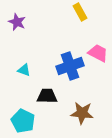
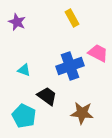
yellow rectangle: moved 8 px left, 6 px down
black trapezoid: rotated 35 degrees clockwise
cyan pentagon: moved 1 px right, 5 px up
